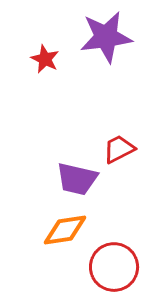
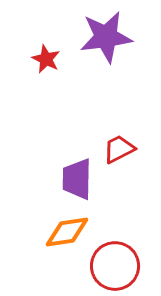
red star: moved 1 px right
purple trapezoid: rotated 78 degrees clockwise
orange diamond: moved 2 px right, 2 px down
red circle: moved 1 px right, 1 px up
